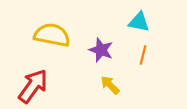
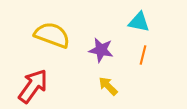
yellow semicircle: rotated 9 degrees clockwise
purple star: rotated 10 degrees counterclockwise
yellow arrow: moved 2 px left, 1 px down
